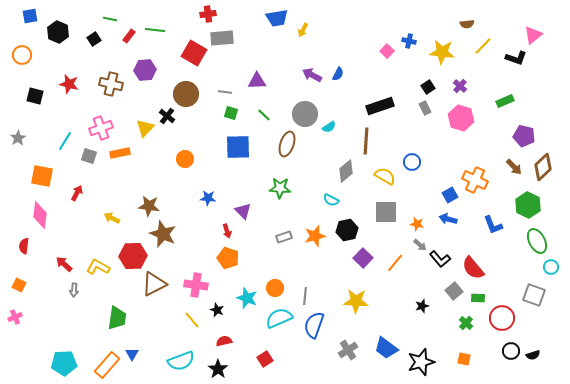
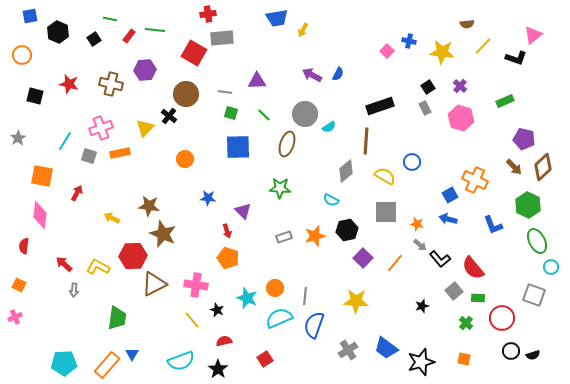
black cross at (167, 116): moved 2 px right
purple pentagon at (524, 136): moved 3 px down
